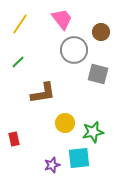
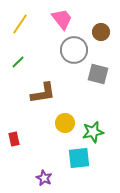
purple star: moved 8 px left, 13 px down; rotated 28 degrees counterclockwise
